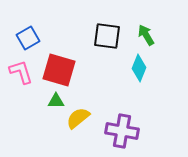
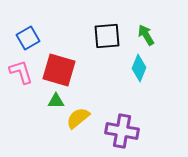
black square: rotated 12 degrees counterclockwise
